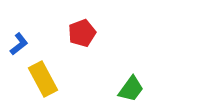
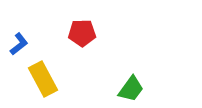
red pentagon: rotated 20 degrees clockwise
